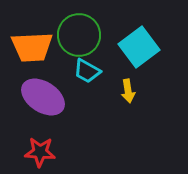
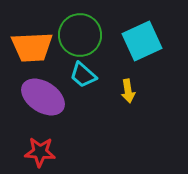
green circle: moved 1 px right
cyan square: moved 3 px right, 6 px up; rotated 12 degrees clockwise
cyan trapezoid: moved 4 px left, 4 px down; rotated 12 degrees clockwise
